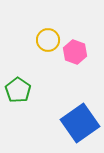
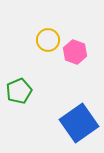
green pentagon: moved 1 px right, 1 px down; rotated 15 degrees clockwise
blue square: moved 1 px left
